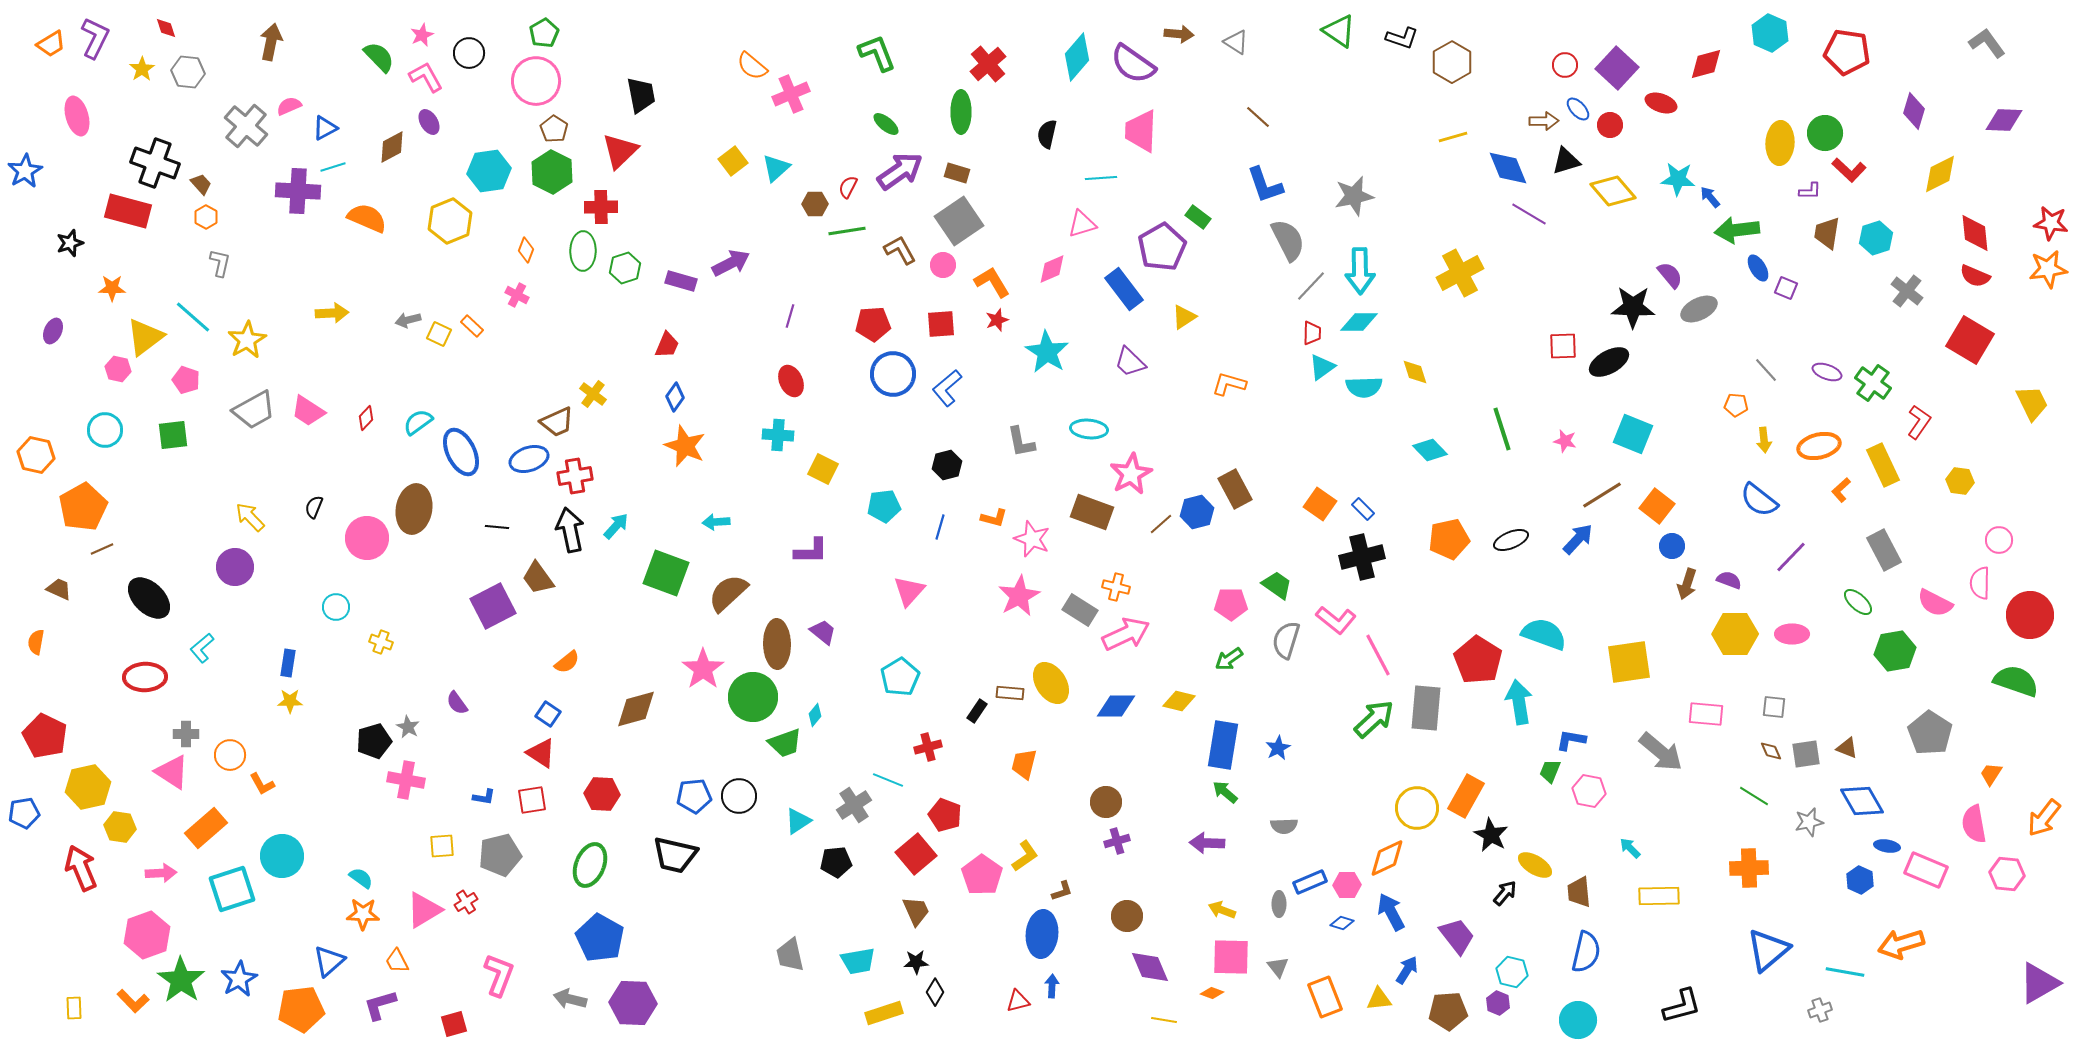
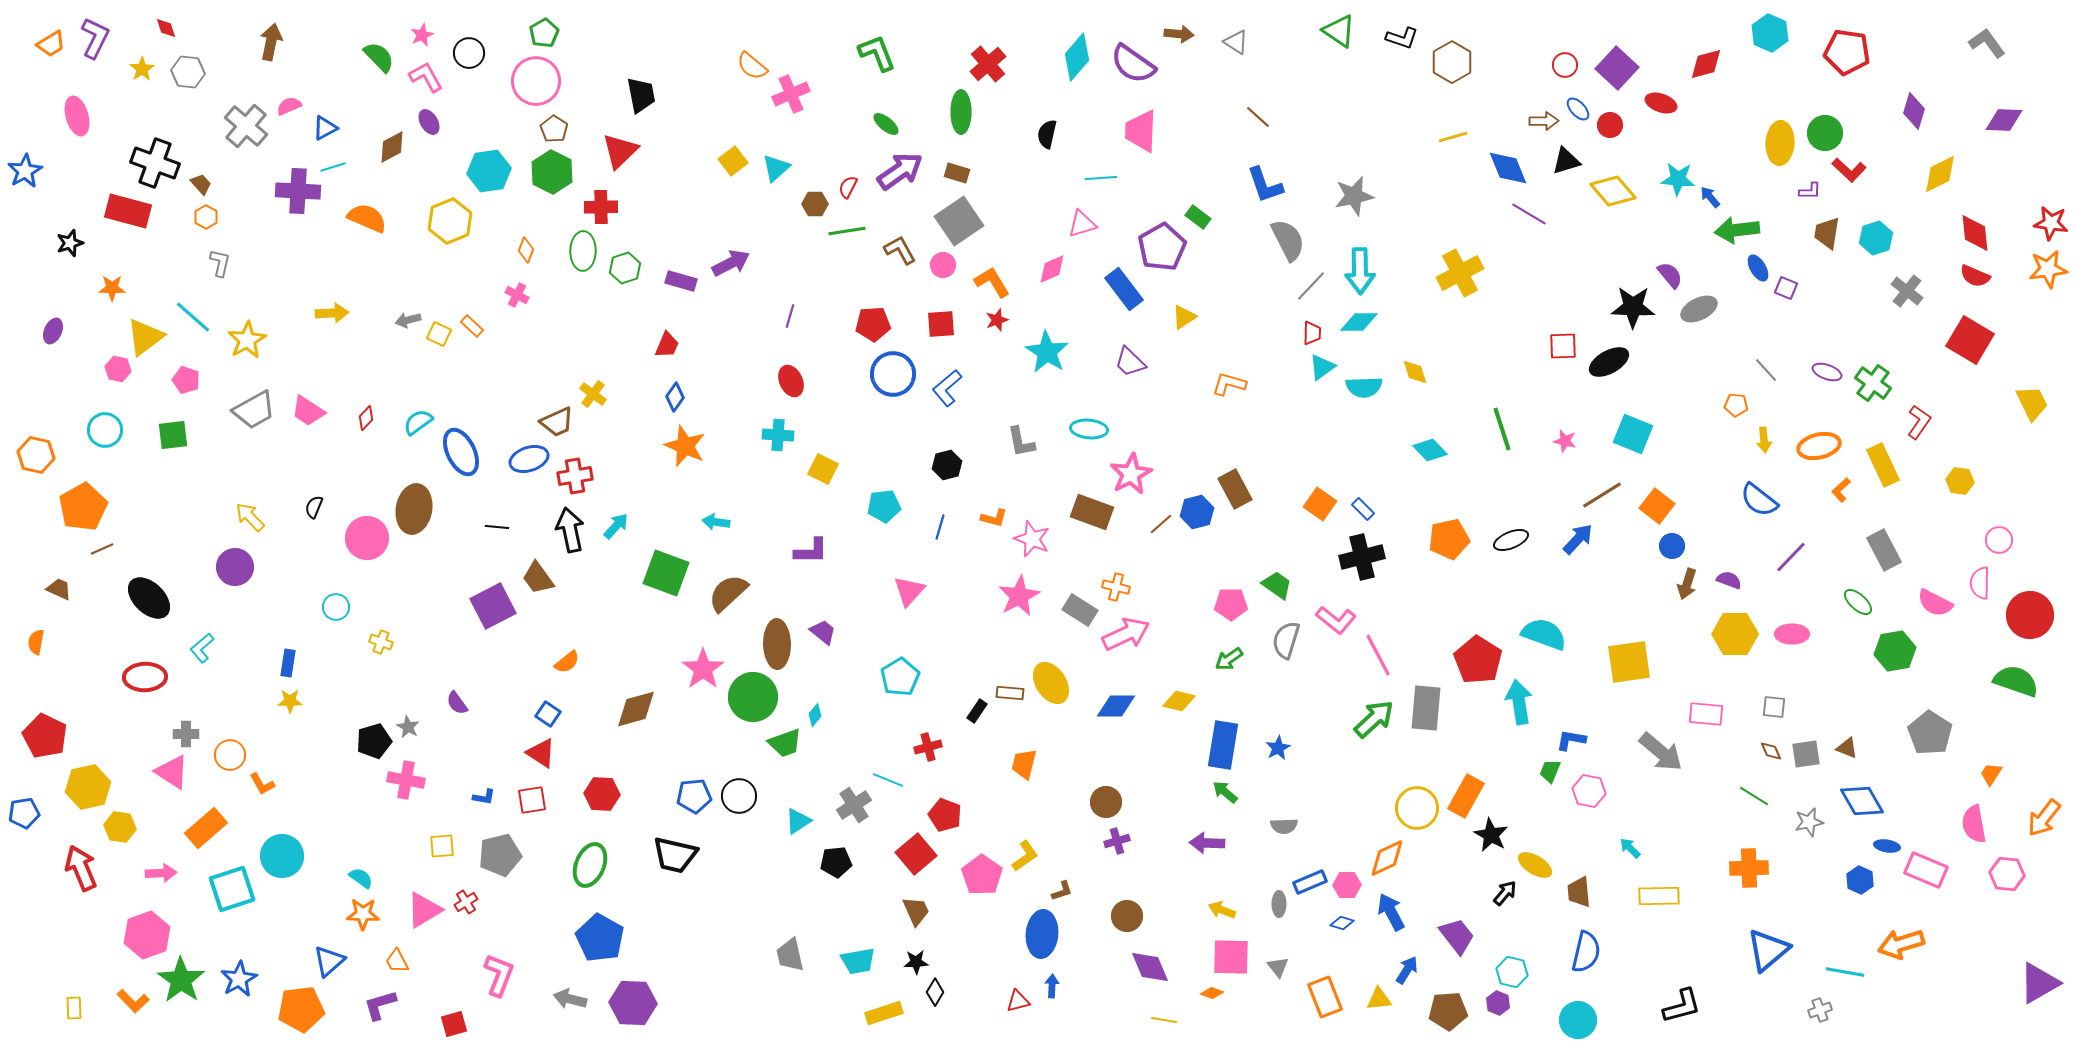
cyan arrow at (716, 522): rotated 12 degrees clockwise
